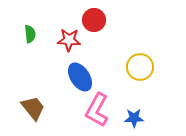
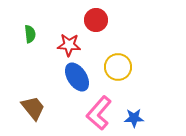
red circle: moved 2 px right
red star: moved 5 px down
yellow circle: moved 22 px left
blue ellipse: moved 3 px left
pink L-shape: moved 2 px right, 3 px down; rotated 12 degrees clockwise
